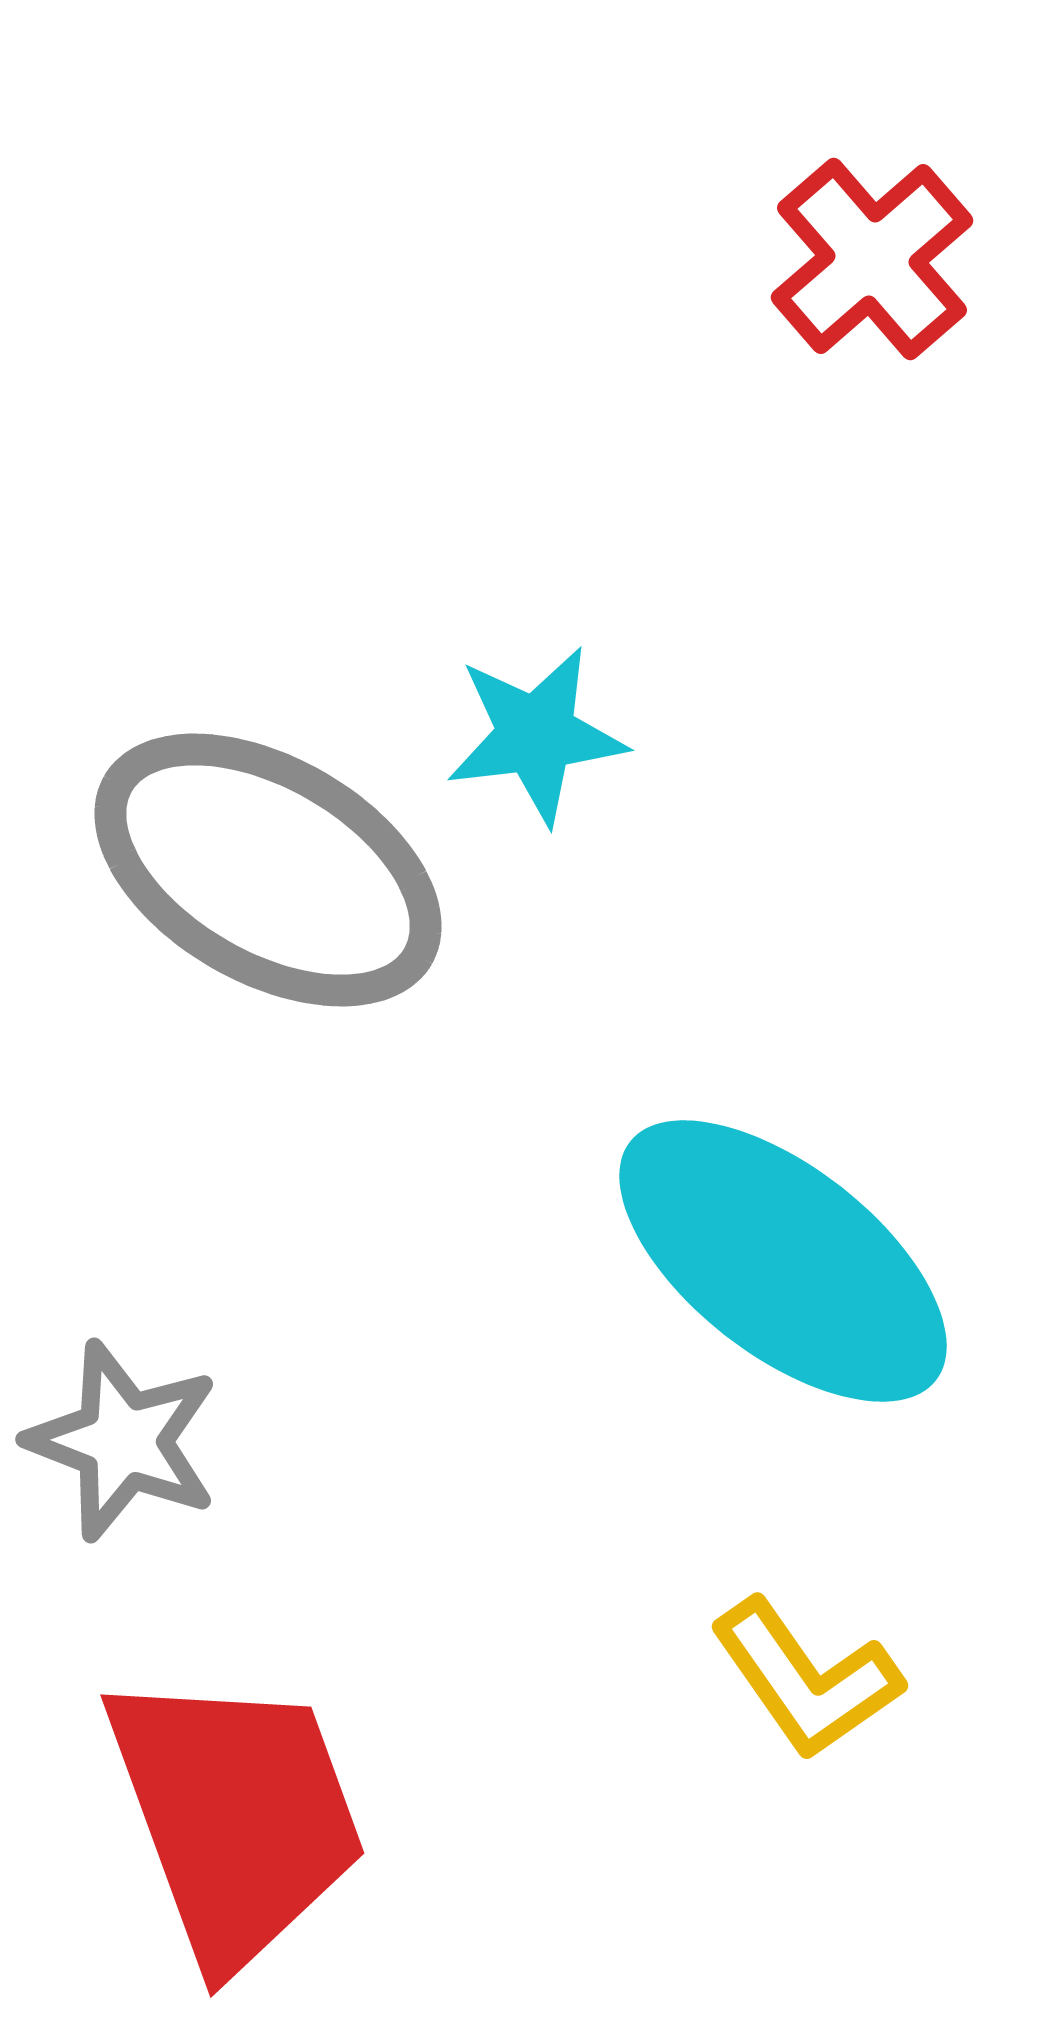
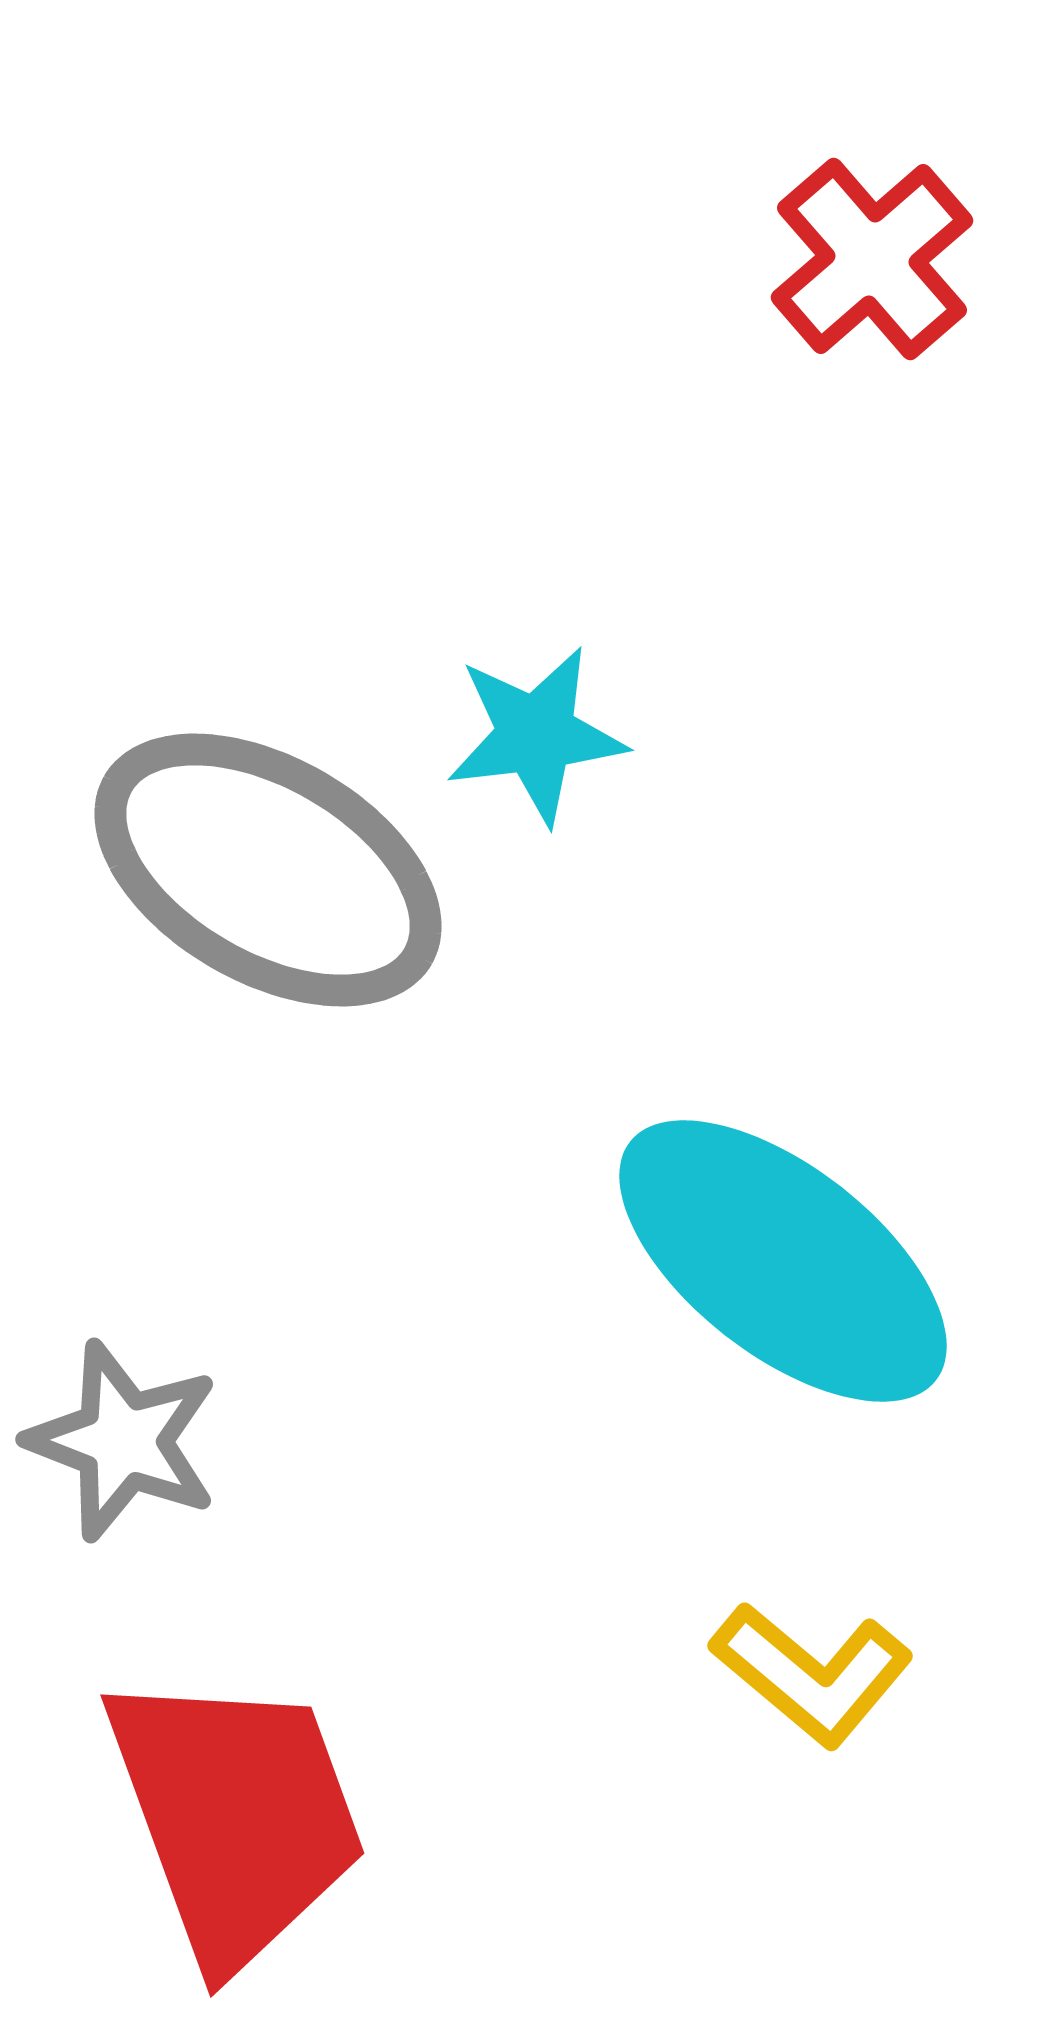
yellow L-shape: moved 6 px right, 5 px up; rotated 15 degrees counterclockwise
